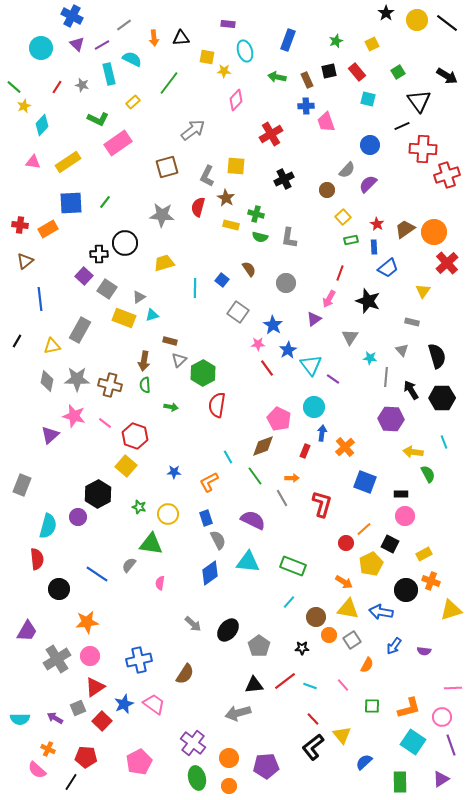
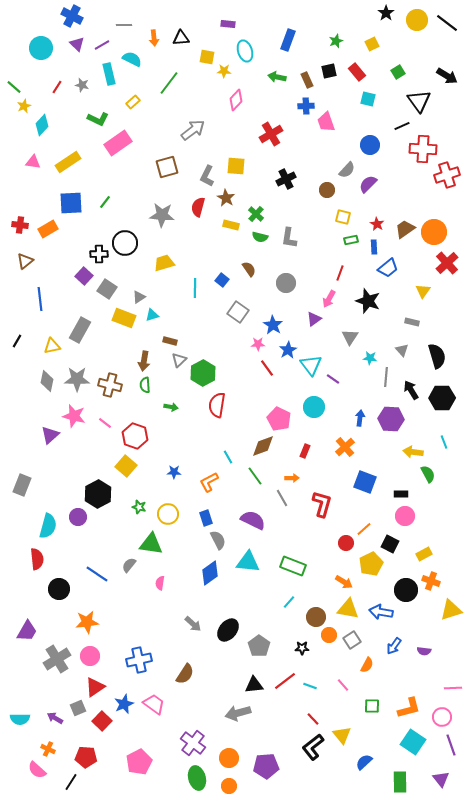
gray line at (124, 25): rotated 35 degrees clockwise
black cross at (284, 179): moved 2 px right
green cross at (256, 214): rotated 28 degrees clockwise
yellow square at (343, 217): rotated 35 degrees counterclockwise
blue arrow at (322, 433): moved 38 px right, 15 px up
purple triangle at (441, 779): rotated 36 degrees counterclockwise
